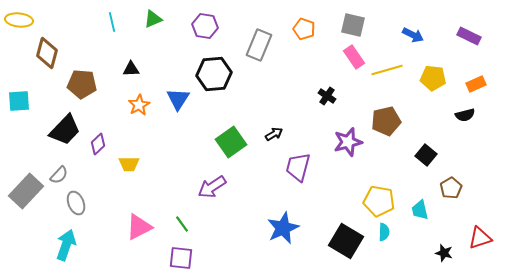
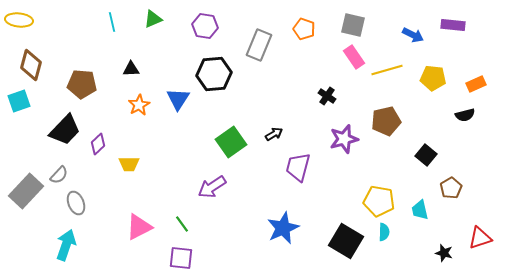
purple rectangle at (469, 36): moved 16 px left, 11 px up; rotated 20 degrees counterclockwise
brown diamond at (47, 53): moved 16 px left, 12 px down
cyan square at (19, 101): rotated 15 degrees counterclockwise
purple star at (348, 142): moved 4 px left, 3 px up
